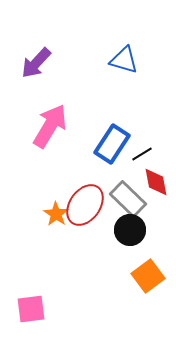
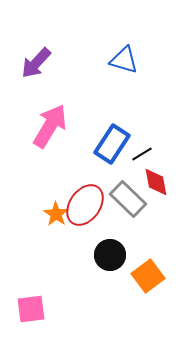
black circle: moved 20 px left, 25 px down
